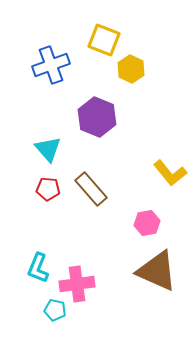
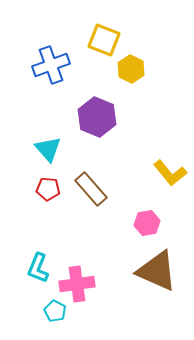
cyan pentagon: moved 1 px down; rotated 15 degrees clockwise
